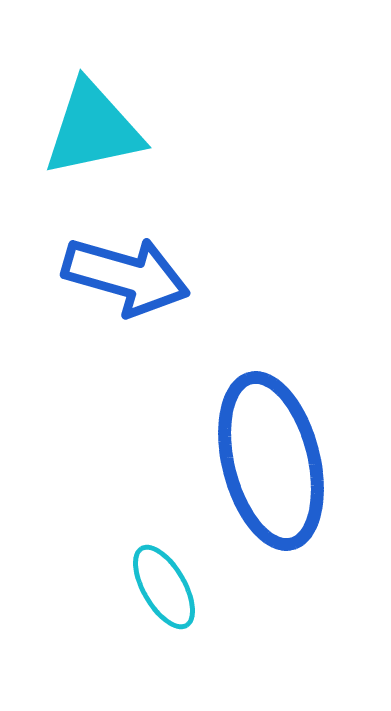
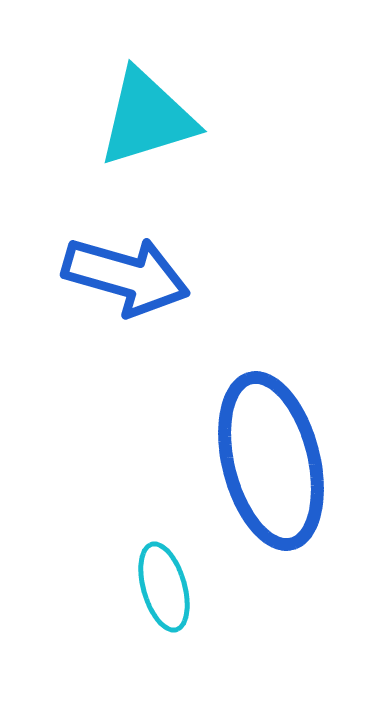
cyan triangle: moved 54 px right, 11 px up; rotated 5 degrees counterclockwise
cyan ellipse: rotated 14 degrees clockwise
